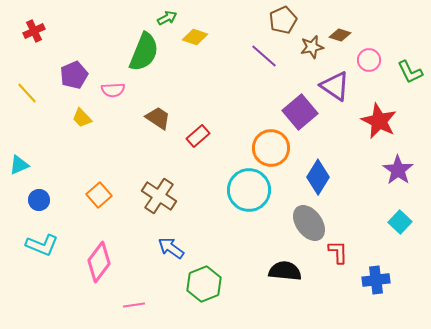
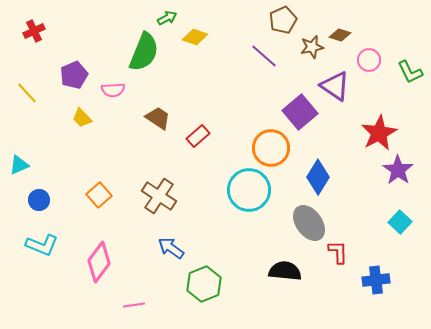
red star: moved 12 px down; rotated 18 degrees clockwise
